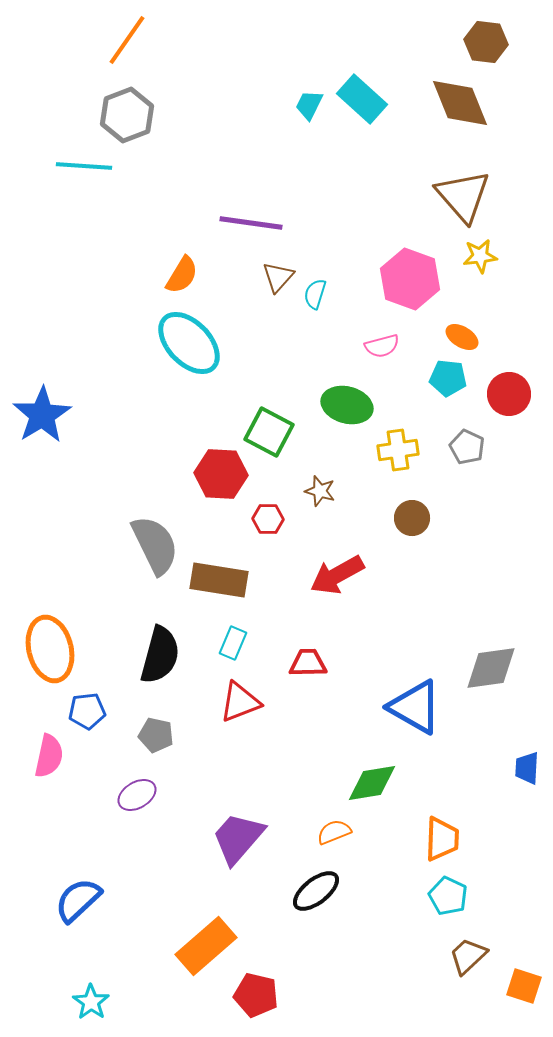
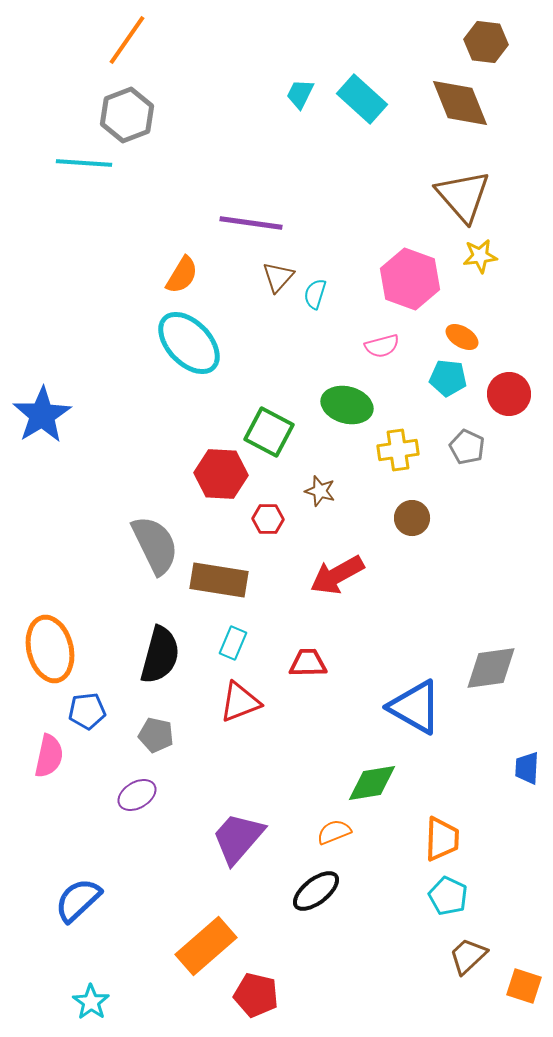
cyan trapezoid at (309, 105): moved 9 px left, 11 px up
cyan line at (84, 166): moved 3 px up
